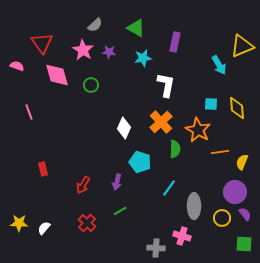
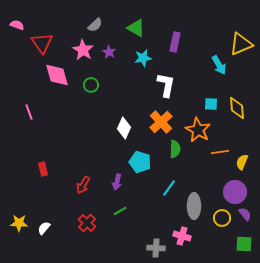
yellow triangle: moved 1 px left, 2 px up
purple star: rotated 24 degrees clockwise
pink semicircle: moved 41 px up
